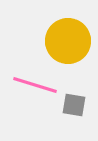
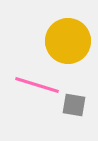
pink line: moved 2 px right
